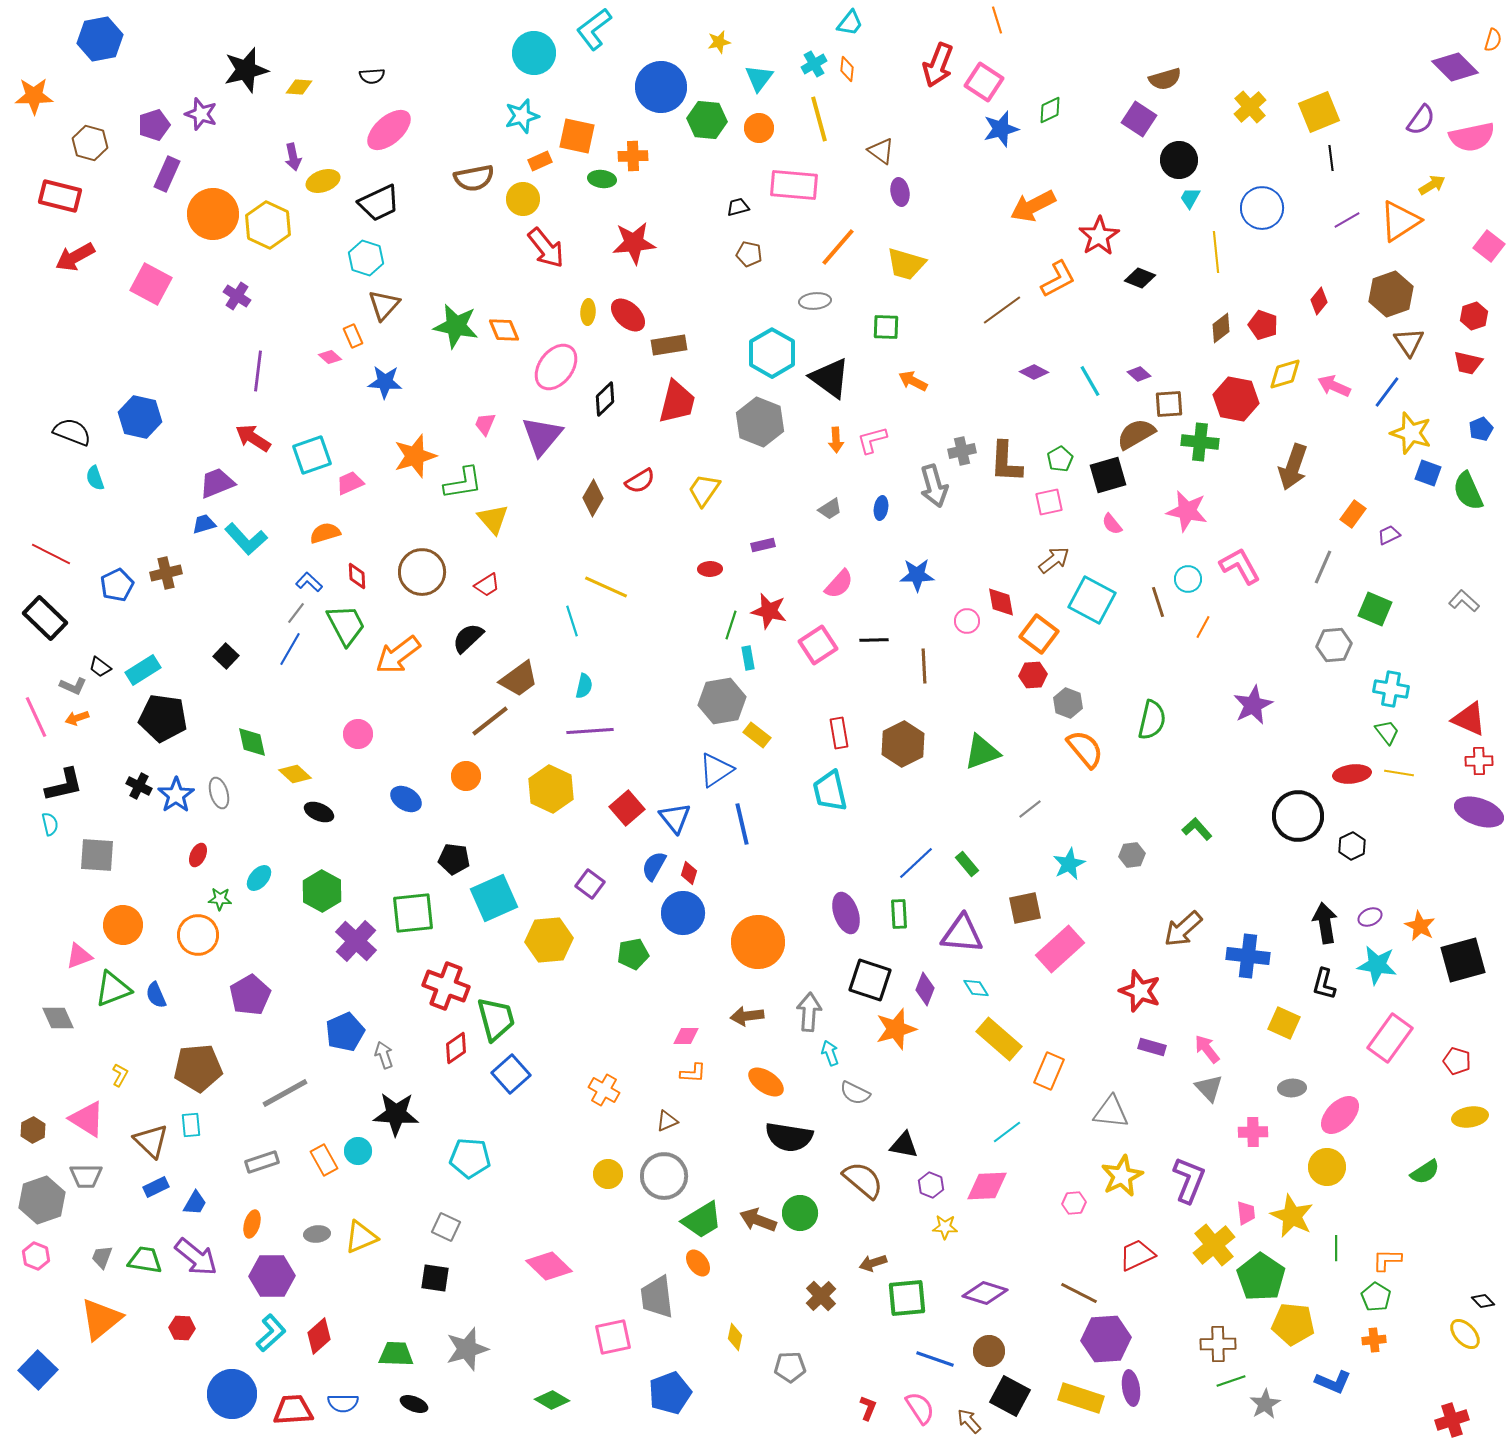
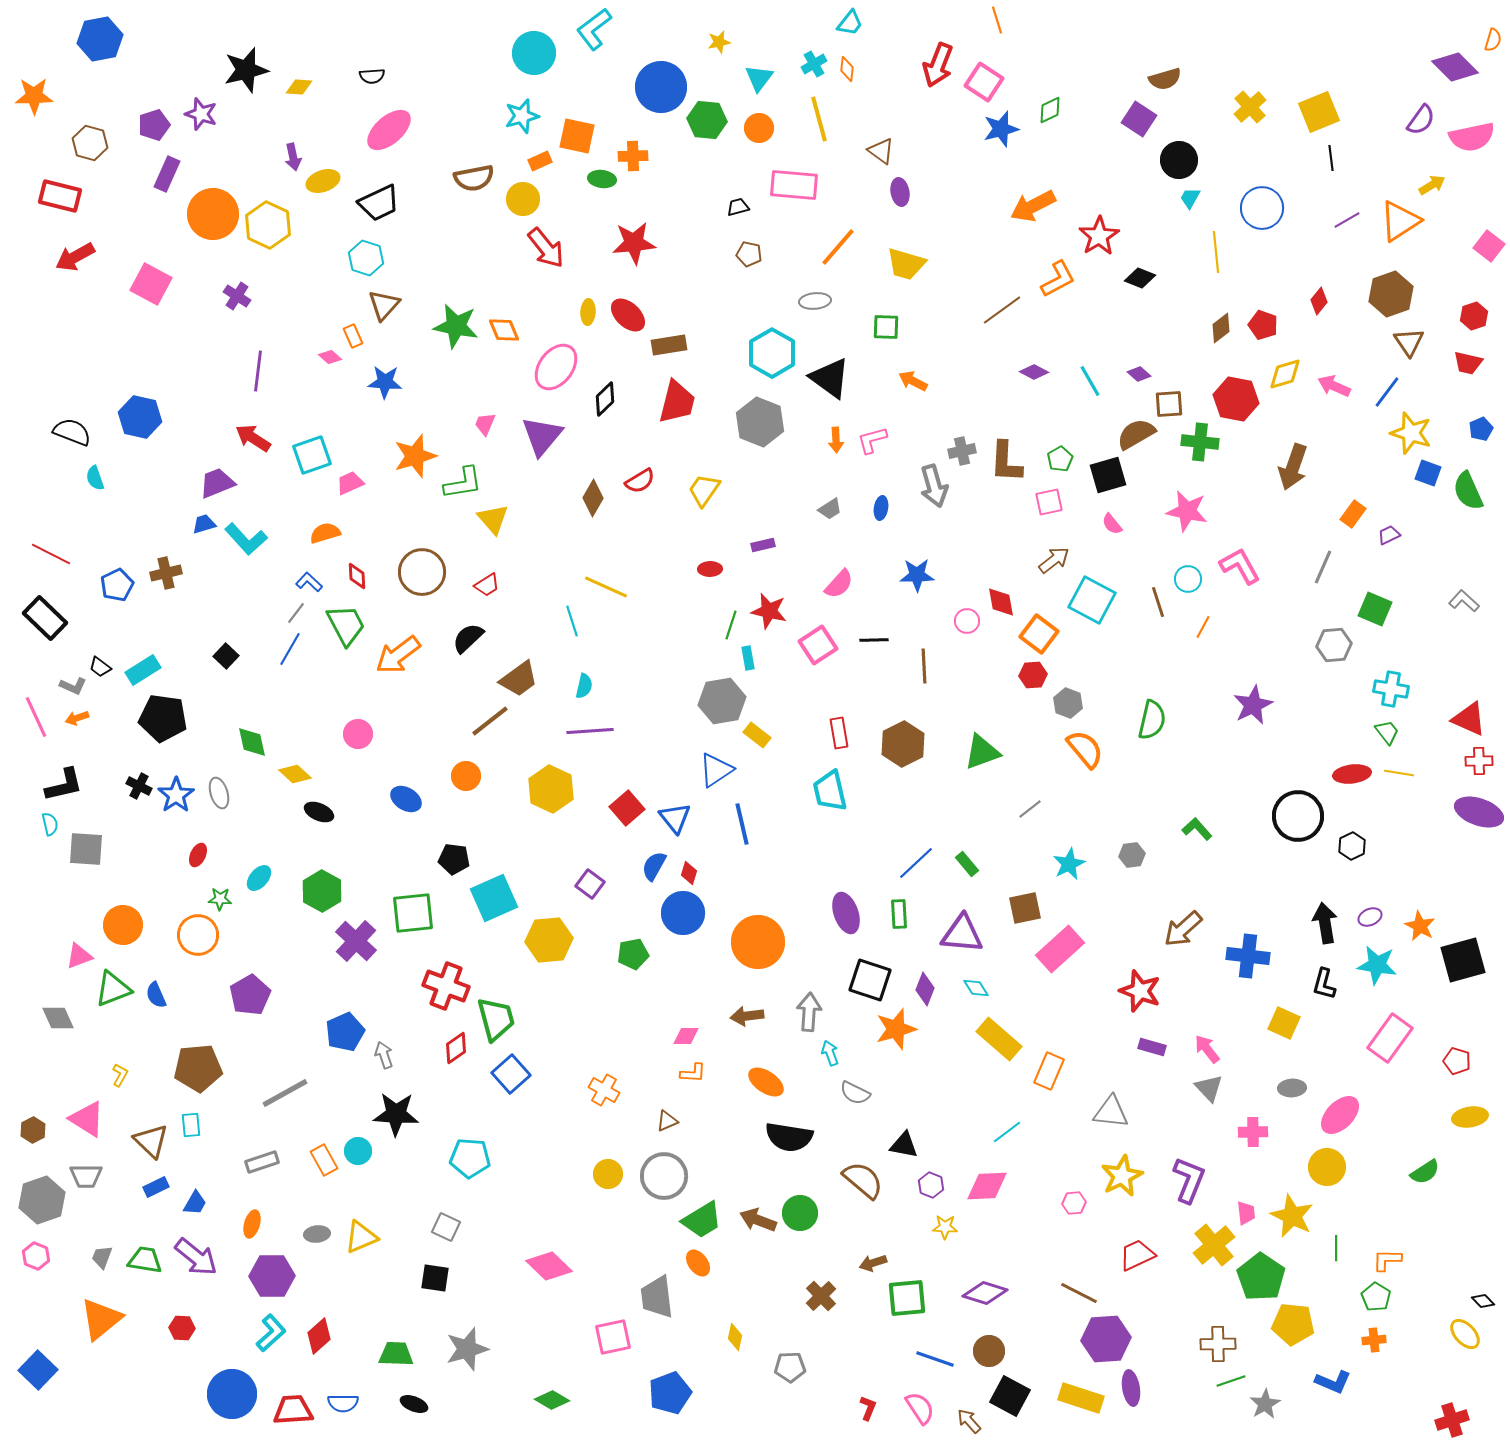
gray square at (97, 855): moved 11 px left, 6 px up
